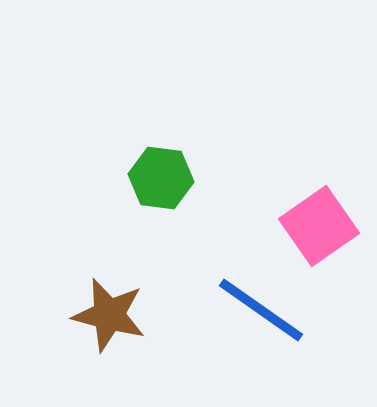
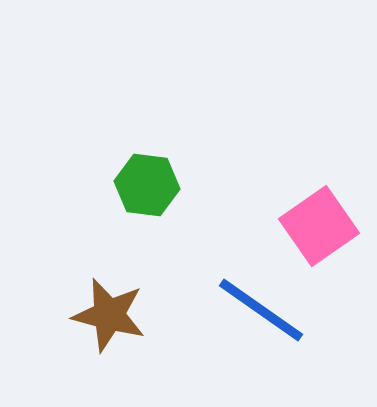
green hexagon: moved 14 px left, 7 px down
